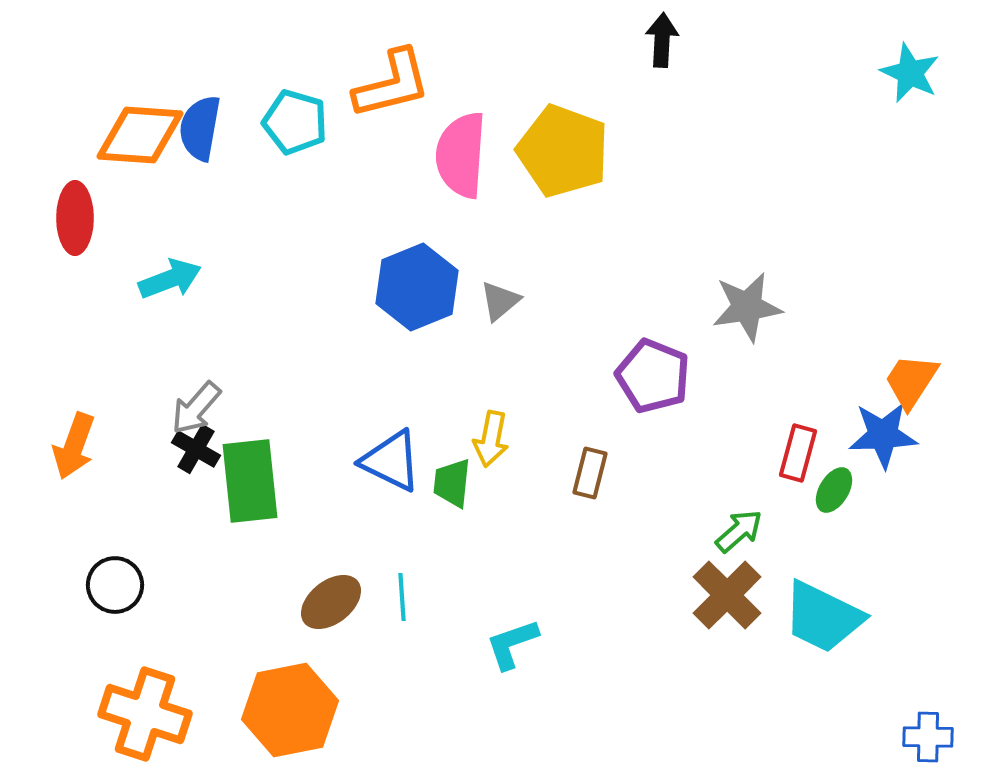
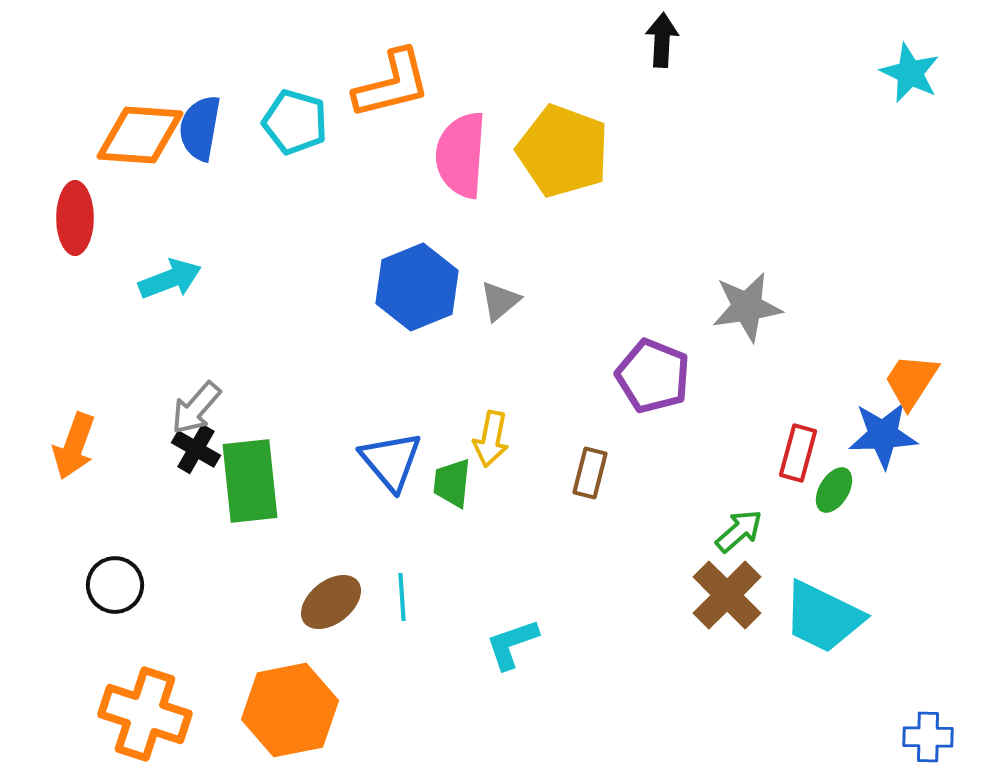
blue triangle: rotated 24 degrees clockwise
